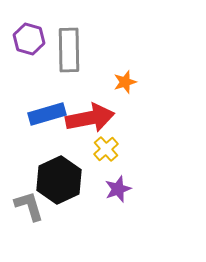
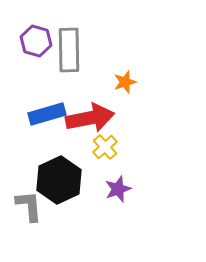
purple hexagon: moved 7 px right, 2 px down
yellow cross: moved 1 px left, 2 px up
gray L-shape: rotated 12 degrees clockwise
